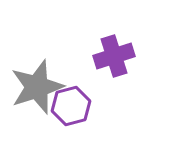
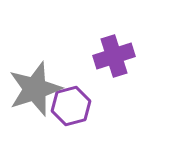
gray star: moved 2 px left, 2 px down
